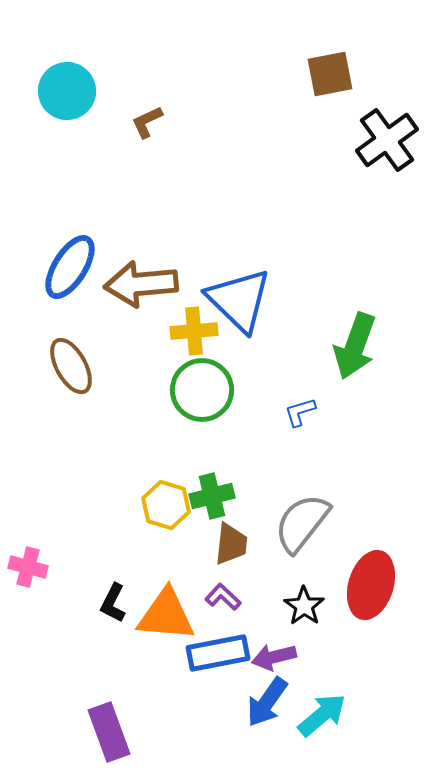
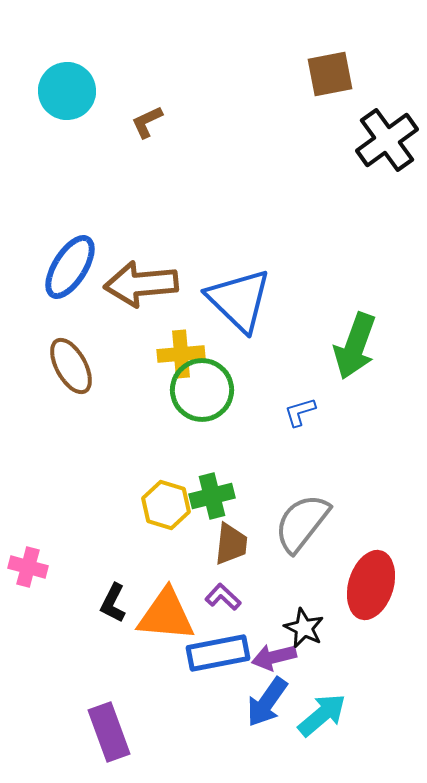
yellow cross: moved 13 px left, 23 px down
black star: moved 22 px down; rotated 9 degrees counterclockwise
